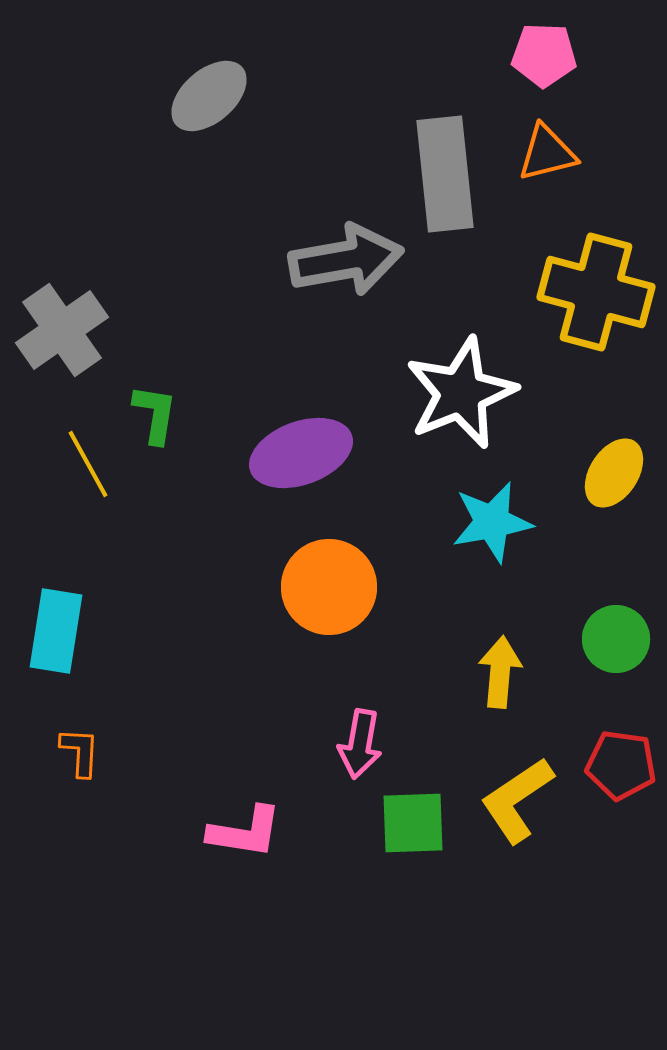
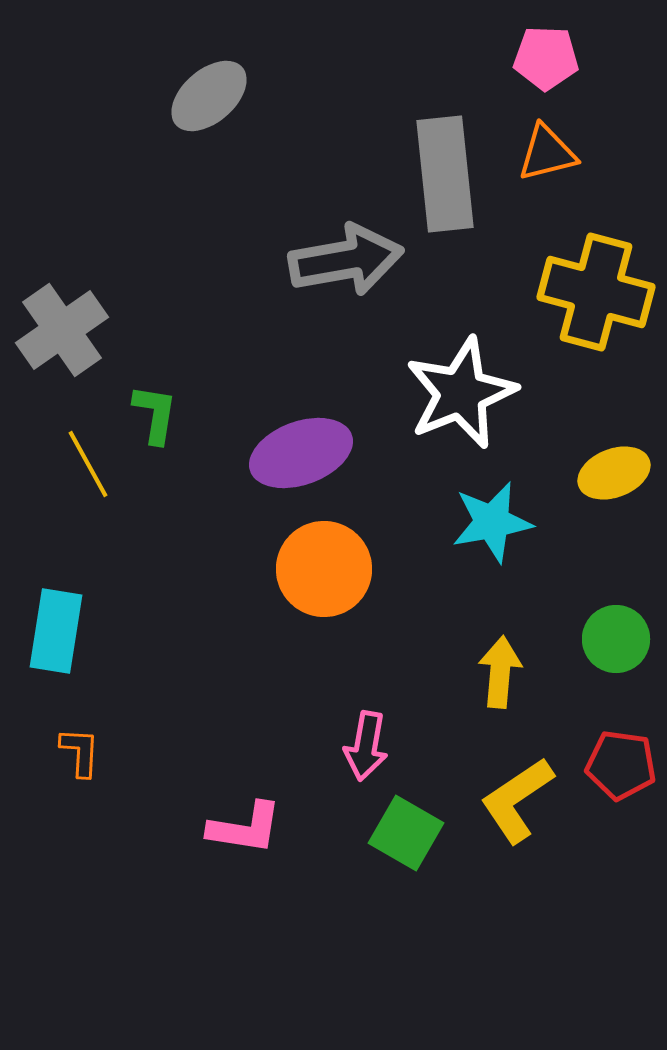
pink pentagon: moved 2 px right, 3 px down
yellow ellipse: rotated 36 degrees clockwise
orange circle: moved 5 px left, 18 px up
pink arrow: moved 6 px right, 2 px down
green square: moved 7 px left, 10 px down; rotated 32 degrees clockwise
pink L-shape: moved 4 px up
